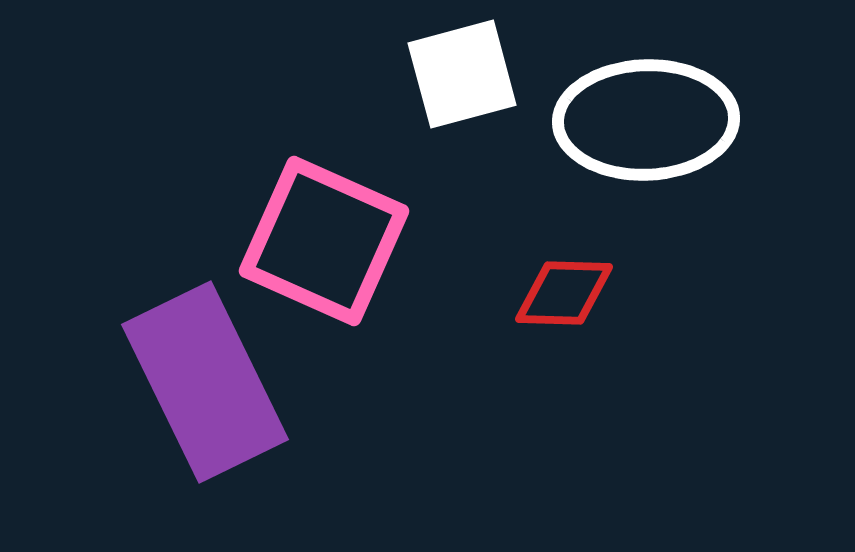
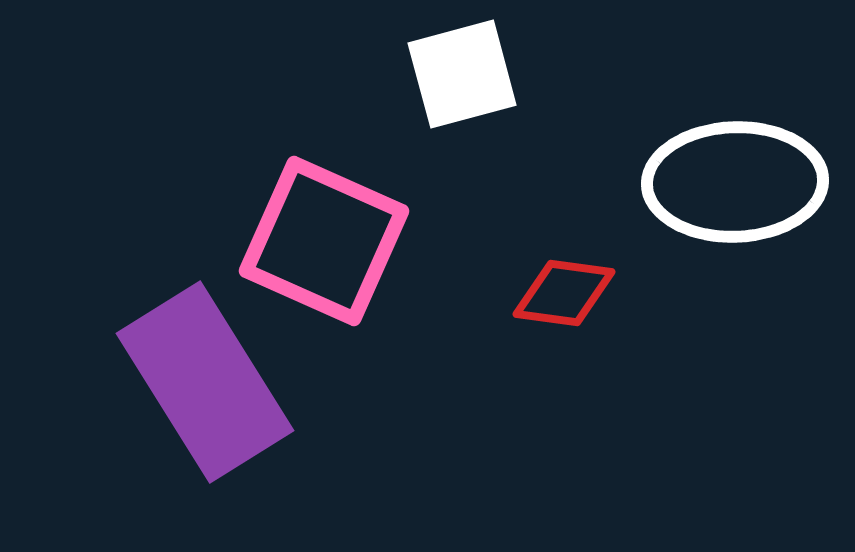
white ellipse: moved 89 px right, 62 px down
red diamond: rotated 6 degrees clockwise
purple rectangle: rotated 6 degrees counterclockwise
